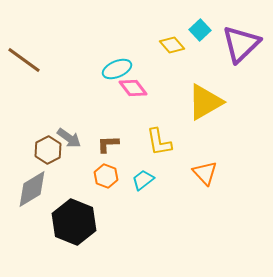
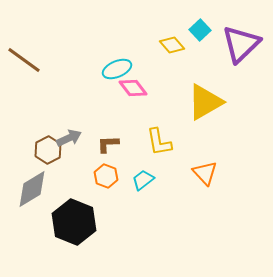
gray arrow: rotated 60 degrees counterclockwise
